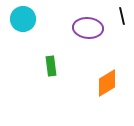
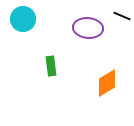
black line: rotated 54 degrees counterclockwise
